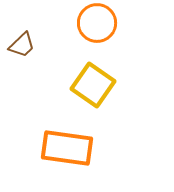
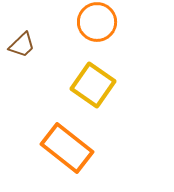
orange circle: moved 1 px up
orange rectangle: rotated 30 degrees clockwise
